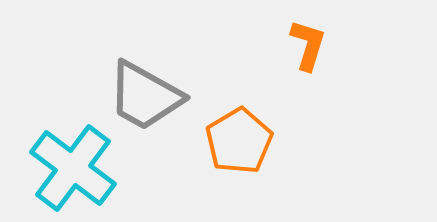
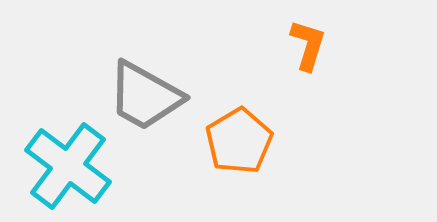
cyan cross: moved 5 px left, 2 px up
